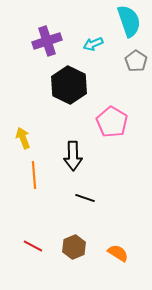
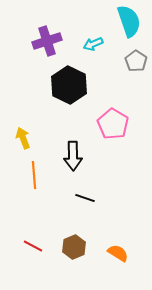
pink pentagon: moved 1 px right, 2 px down
